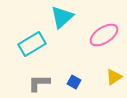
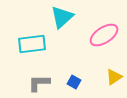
cyan rectangle: rotated 24 degrees clockwise
